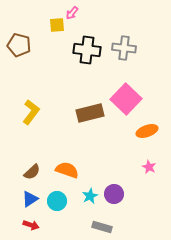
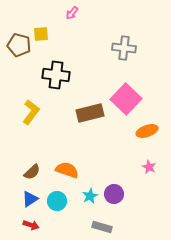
yellow square: moved 16 px left, 9 px down
black cross: moved 31 px left, 25 px down
